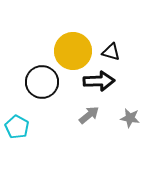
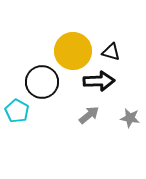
cyan pentagon: moved 16 px up
